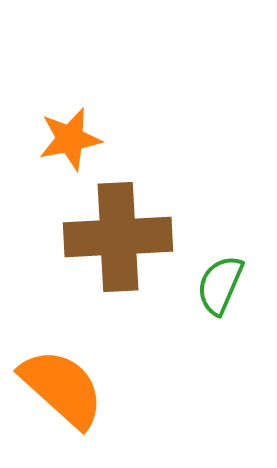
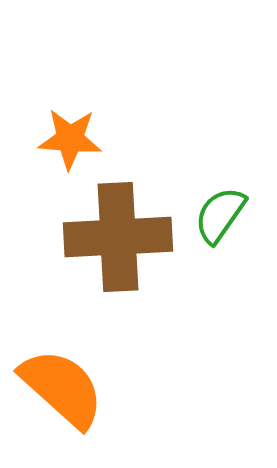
orange star: rotated 16 degrees clockwise
green semicircle: moved 70 px up; rotated 12 degrees clockwise
